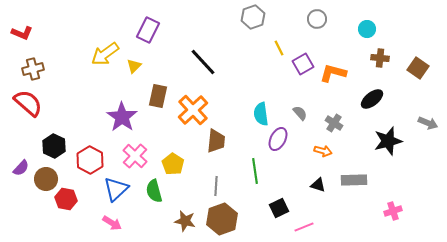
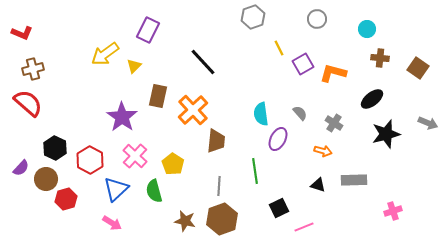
black star at (388, 141): moved 2 px left, 7 px up
black hexagon at (54, 146): moved 1 px right, 2 px down
gray line at (216, 186): moved 3 px right
red hexagon at (66, 199): rotated 25 degrees counterclockwise
